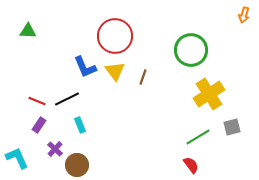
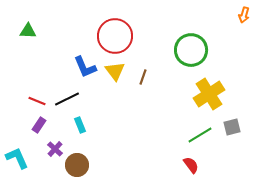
green line: moved 2 px right, 2 px up
